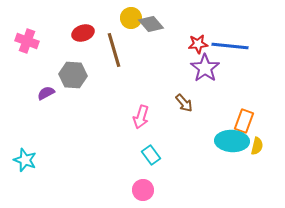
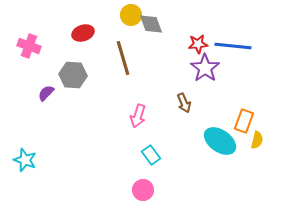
yellow circle: moved 3 px up
gray diamond: rotated 20 degrees clockwise
pink cross: moved 2 px right, 5 px down
blue line: moved 3 px right
brown line: moved 9 px right, 8 px down
purple semicircle: rotated 18 degrees counterclockwise
brown arrow: rotated 18 degrees clockwise
pink arrow: moved 3 px left, 1 px up
cyan ellipse: moved 12 px left; rotated 32 degrees clockwise
yellow semicircle: moved 6 px up
